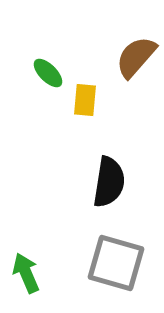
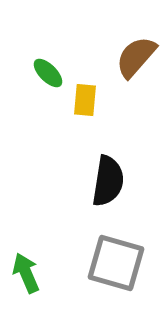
black semicircle: moved 1 px left, 1 px up
